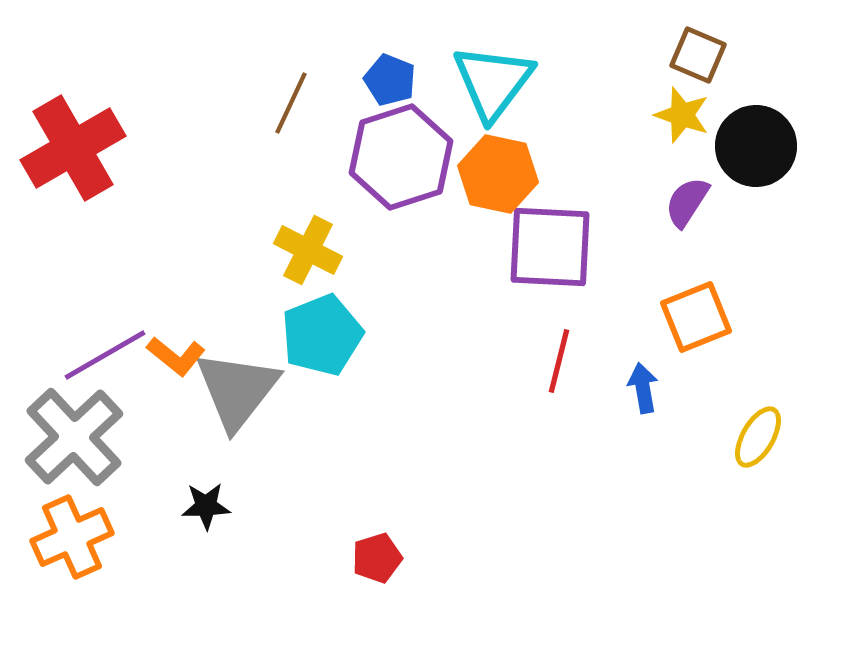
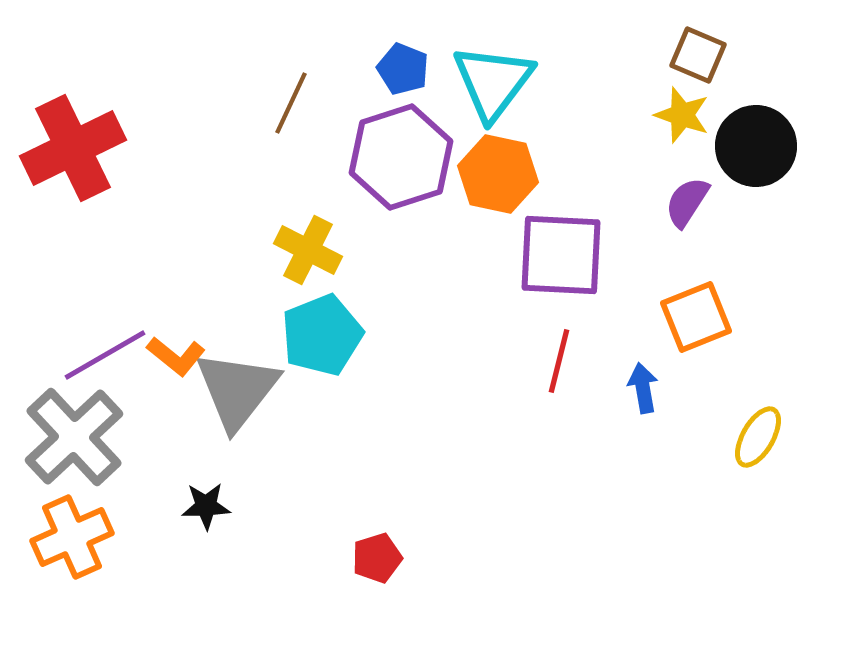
blue pentagon: moved 13 px right, 11 px up
red cross: rotated 4 degrees clockwise
purple square: moved 11 px right, 8 px down
